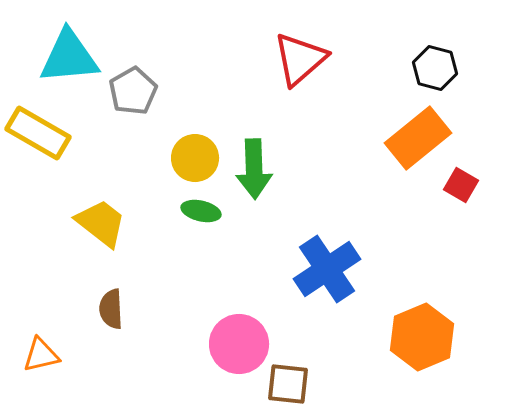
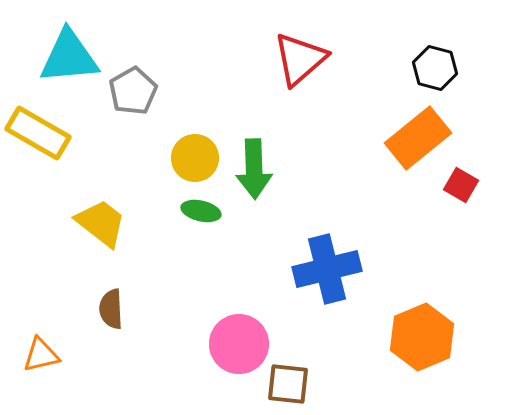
blue cross: rotated 20 degrees clockwise
